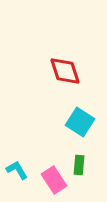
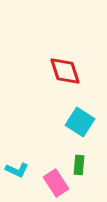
cyan L-shape: rotated 145 degrees clockwise
pink rectangle: moved 2 px right, 3 px down
